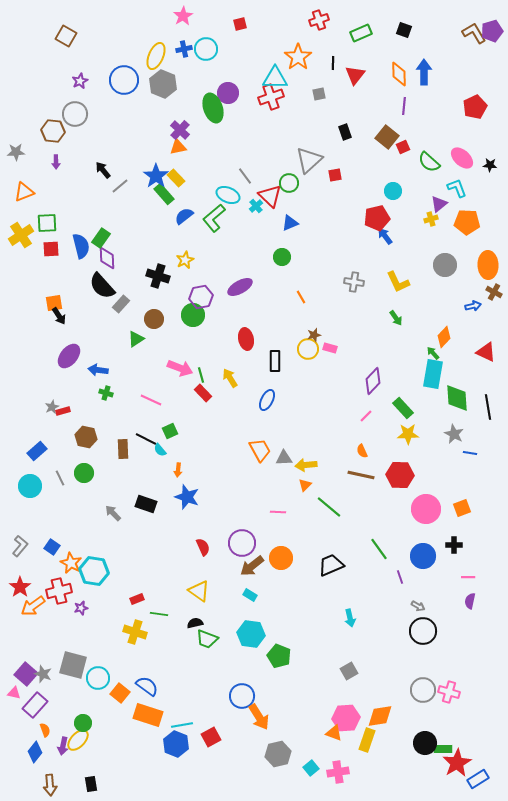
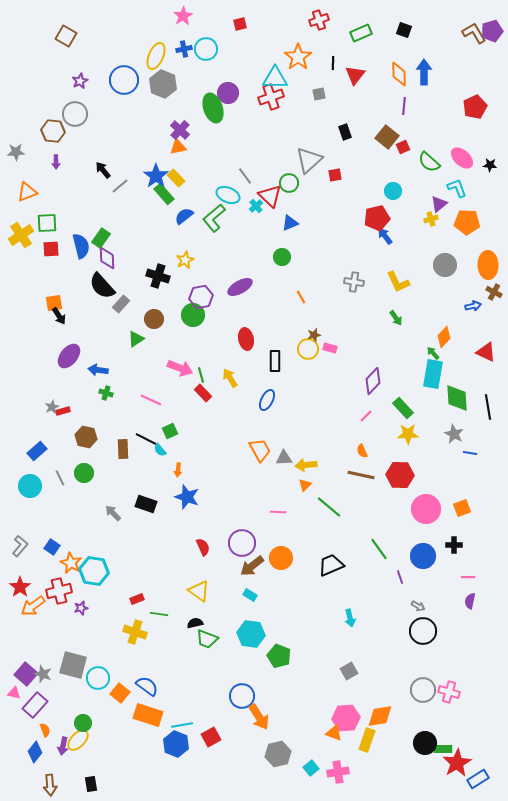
orange triangle at (24, 192): moved 3 px right
